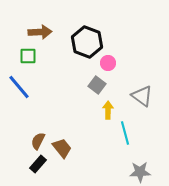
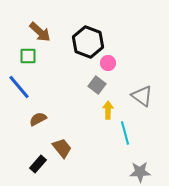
brown arrow: rotated 45 degrees clockwise
black hexagon: moved 1 px right
brown semicircle: moved 22 px up; rotated 36 degrees clockwise
